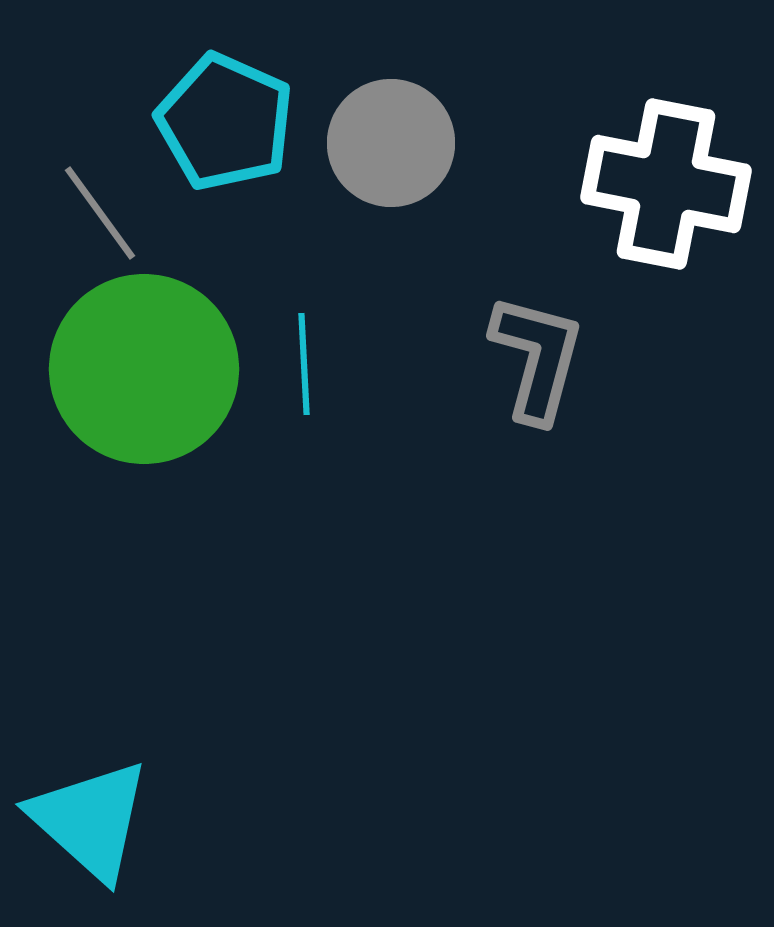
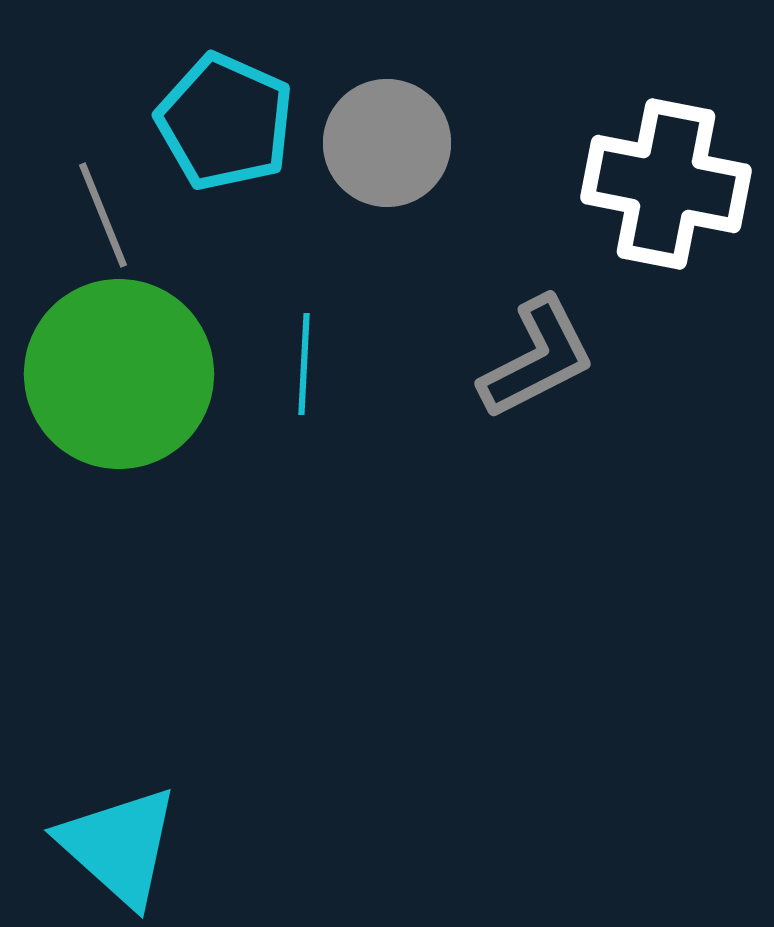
gray circle: moved 4 px left
gray line: moved 3 px right, 2 px down; rotated 14 degrees clockwise
gray L-shape: rotated 48 degrees clockwise
cyan line: rotated 6 degrees clockwise
green circle: moved 25 px left, 5 px down
cyan triangle: moved 29 px right, 26 px down
